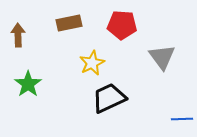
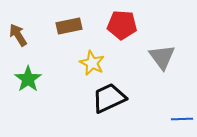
brown rectangle: moved 3 px down
brown arrow: rotated 30 degrees counterclockwise
yellow star: rotated 20 degrees counterclockwise
green star: moved 5 px up
